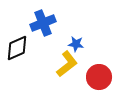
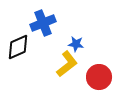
black diamond: moved 1 px right, 1 px up
